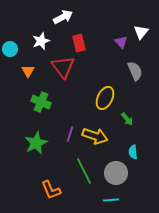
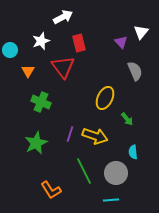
cyan circle: moved 1 px down
orange L-shape: rotated 10 degrees counterclockwise
